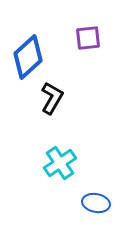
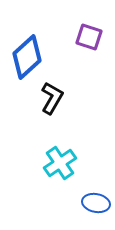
purple square: moved 1 px right, 1 px up; rotated 24 degrees clockwise
blue diamond: moved 1 px left
